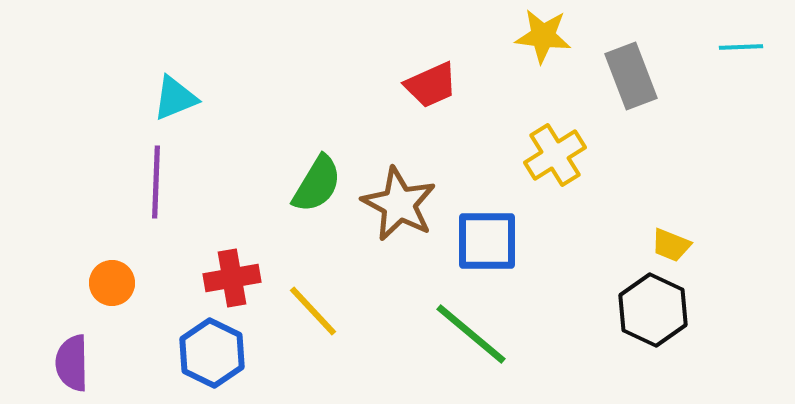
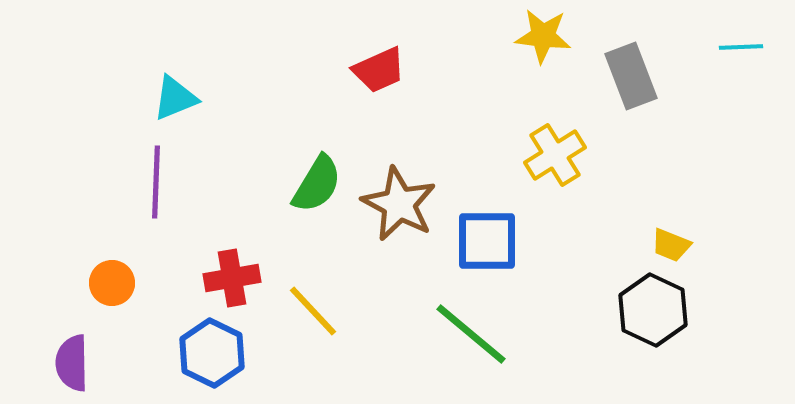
red trapezoid: moved 52 px left, 15 px up
